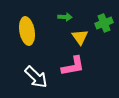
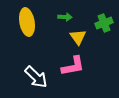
yellow ellipse: moved 9 px up
yellow triangle: moved 2 px left
